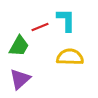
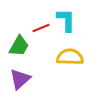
red line: moved 1 px right, 1 px down
